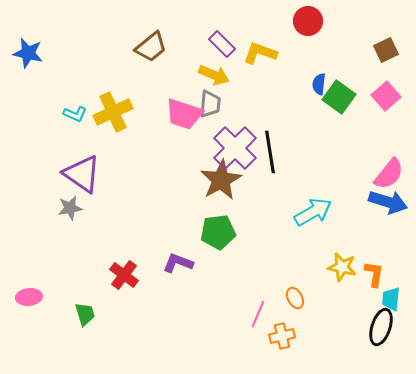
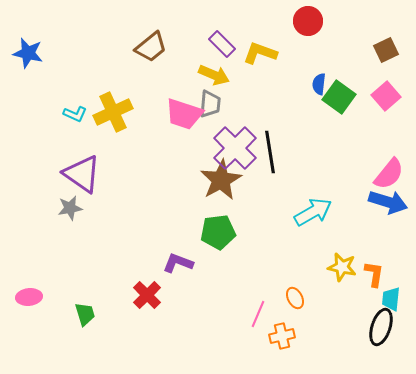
red cross: moved 23 px right, 20 px down; rotated 8 degrees clockwise
